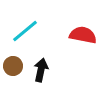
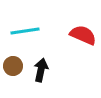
cyan line: rotated 32 degrees clockwise
red semicircle: rotated 12 degrees clockwise
